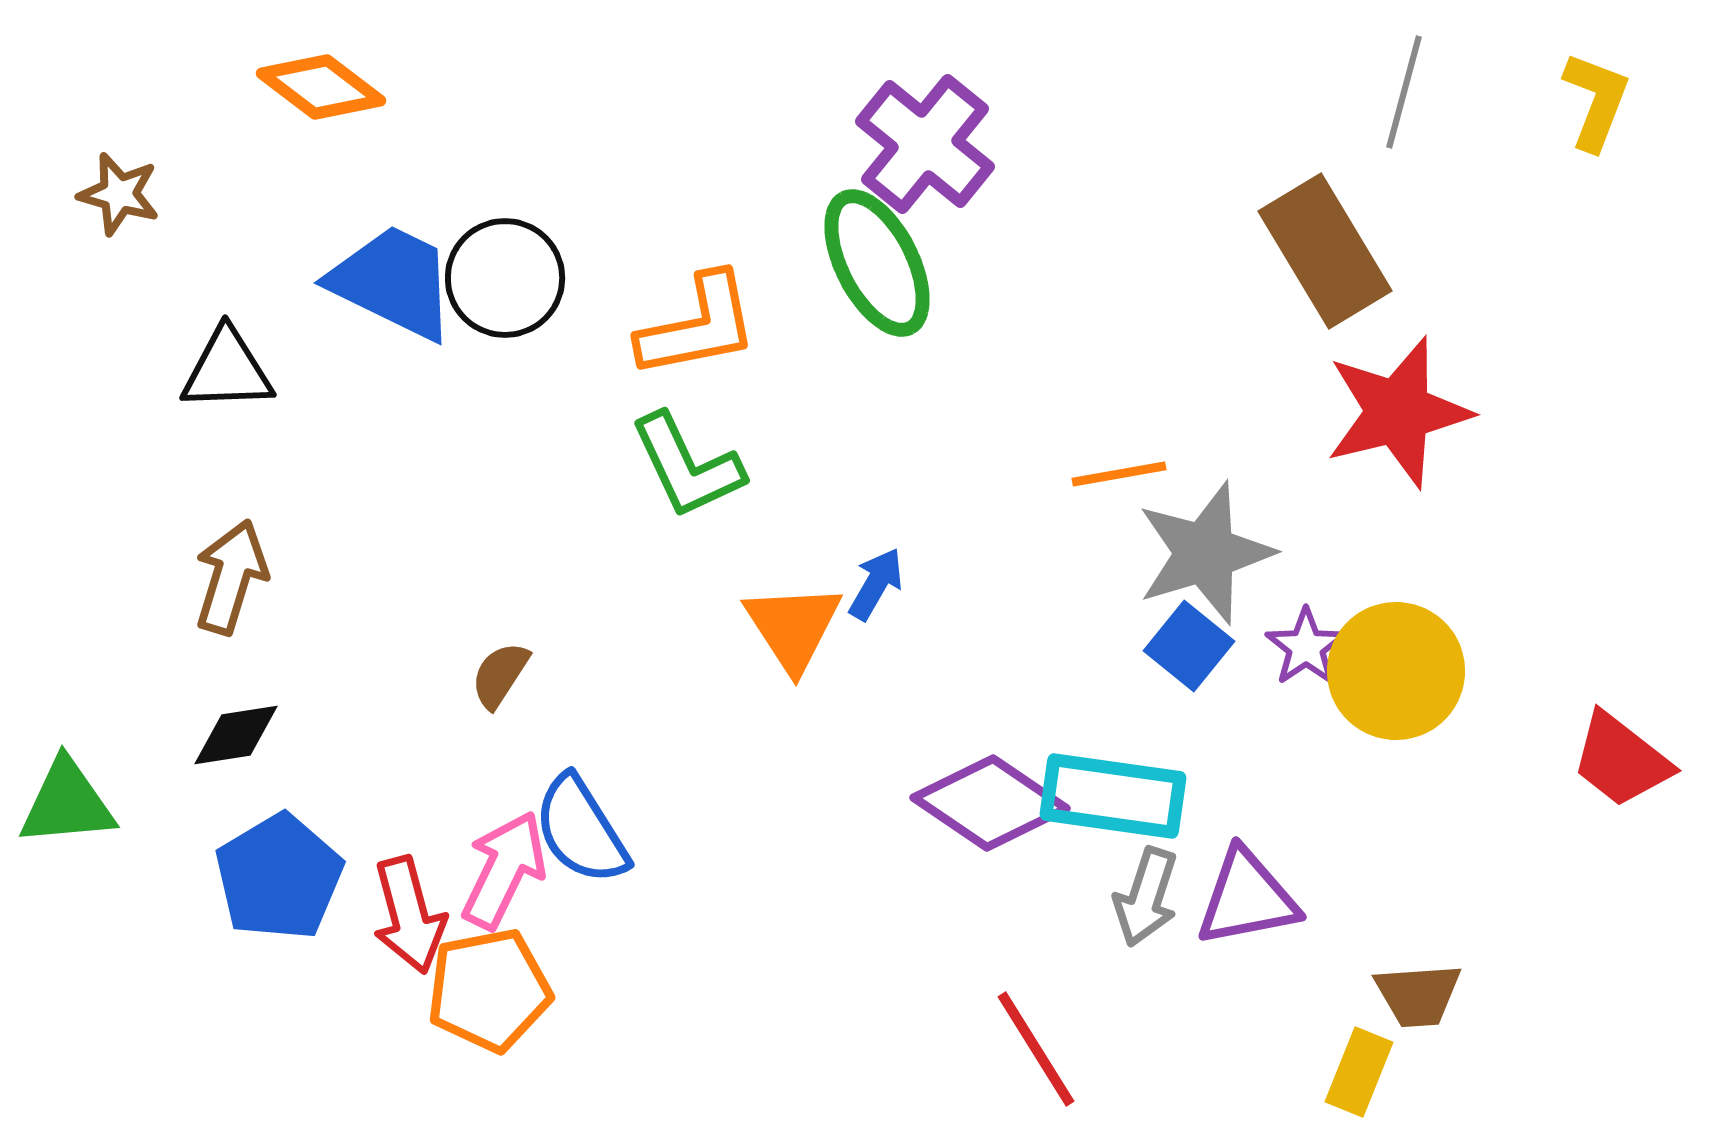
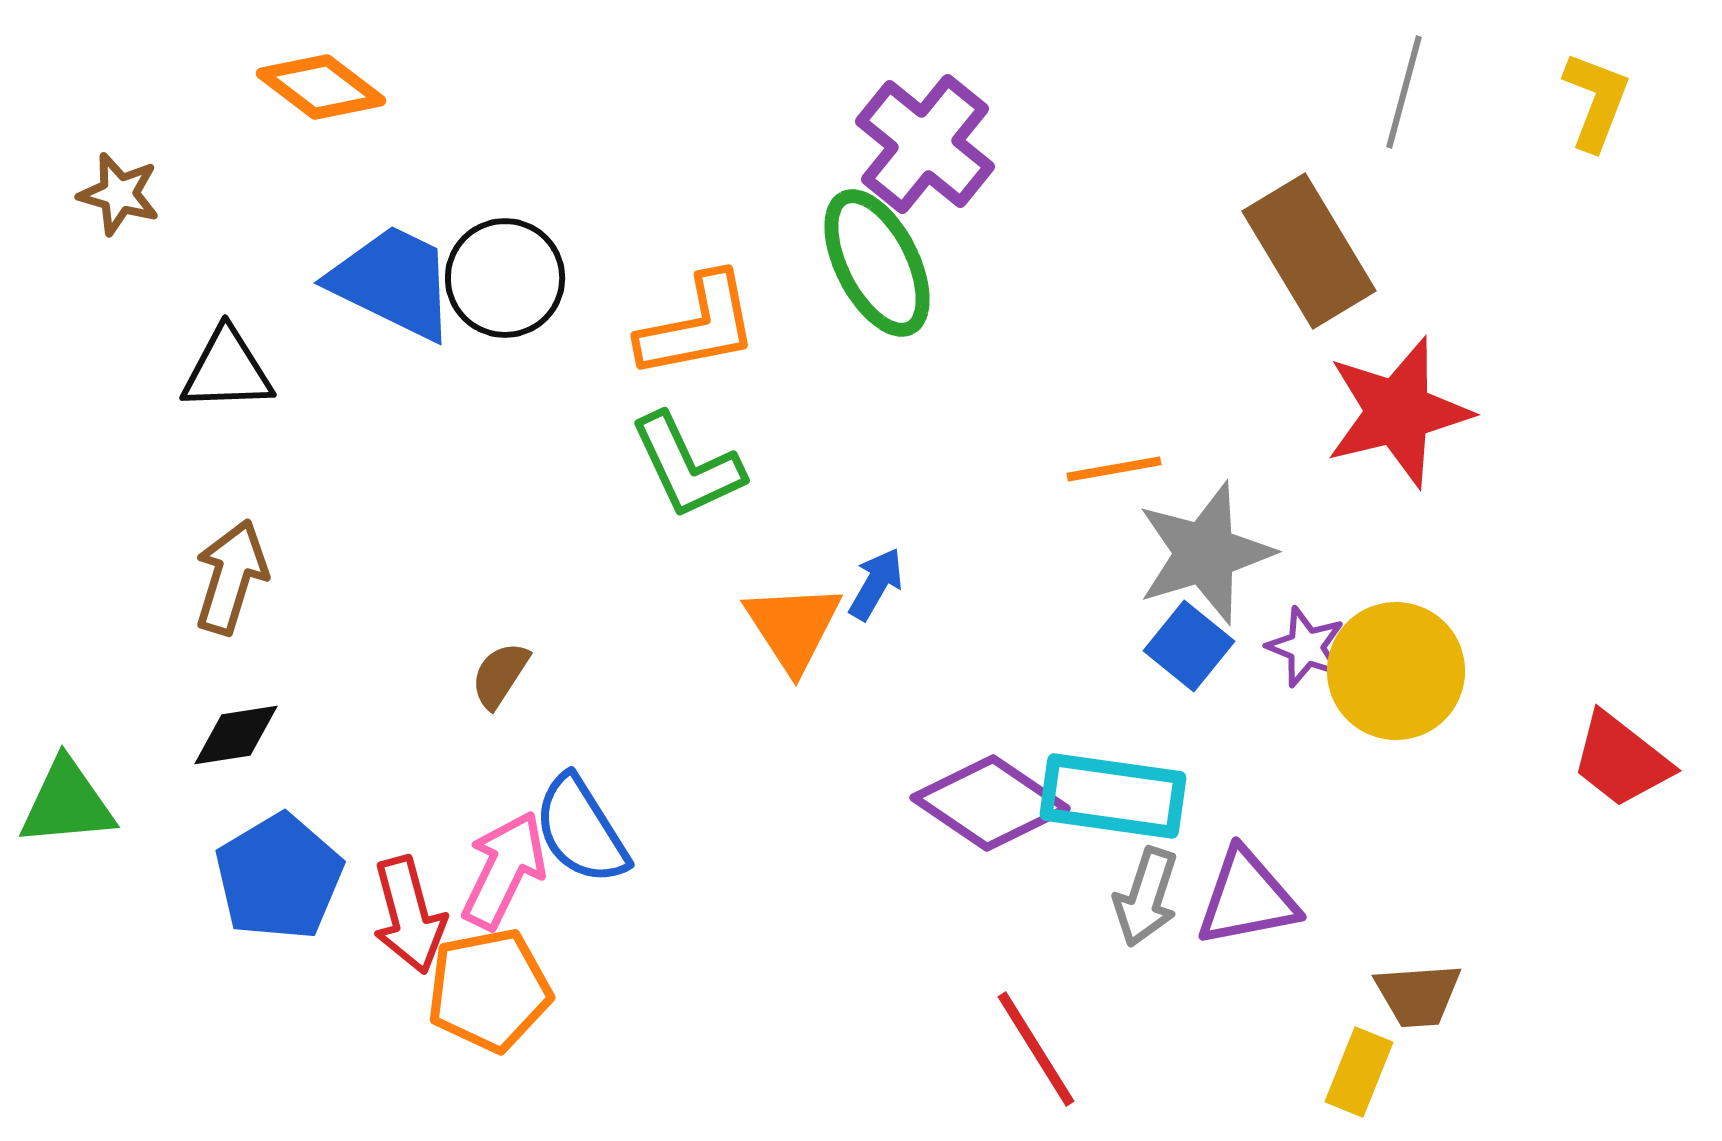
brown rectangle: moved 16 px left
orange line: moved 5 px left, 5 px up
purple star: rotated 16 degrees counterclockwise
